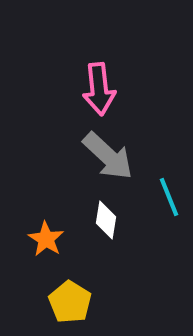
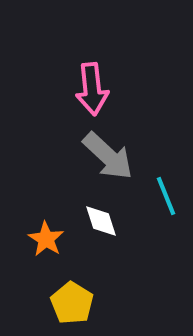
pink arrow: moved 7 px left
cyan line: moved 3 px left, 1 px up
white diamond: moved 5 px left, 1 px down; rotated 27 degrees counterclockwise
yellow pentagon: moved 2 px right, 1 px down
